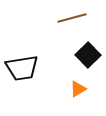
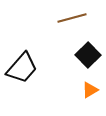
black trapezoid: rotated 40 degrees counterclockwise
orange triangle: moved 12 px right, 1 px down
